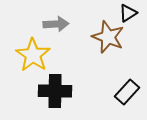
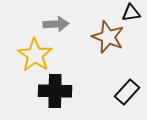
black triangle: moved 3 px right; rotated 24 degrees clockwise
yellow star: moved 2 px right
